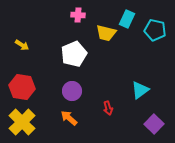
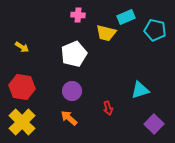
cyan rectangle: moved 1 px left, 2 px up; rotated 42 degrees clockwise
yellow arrow: moved 2 px down
cyan triangle: rotated 18 degrees clockwise
